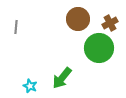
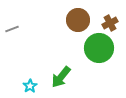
brown circle: moved 1 px down
gray line: moved 4 px left, 2 px down; rotated 64 degrees clockwise
green arrow: moved 1 px left, 1 px up
cyan star: rotated 16 degrees clockwise
